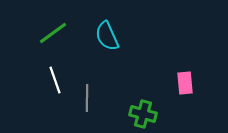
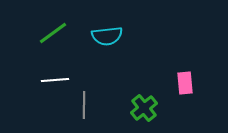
cyan semicircle: rotated 72 degrees counterclockwise
white line: rotated 76 degrees counterclockwise
gray line: moved 3 px left, 7 px down
green cross: moved 1 px right, 6 px up; rotated 36 degrees clockwise
